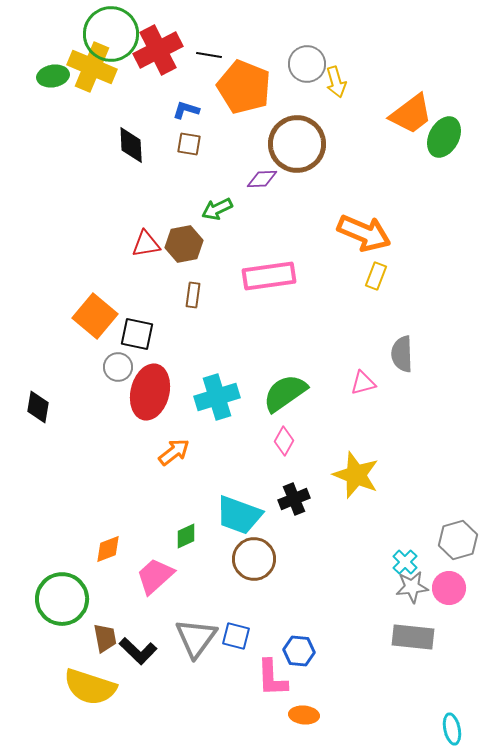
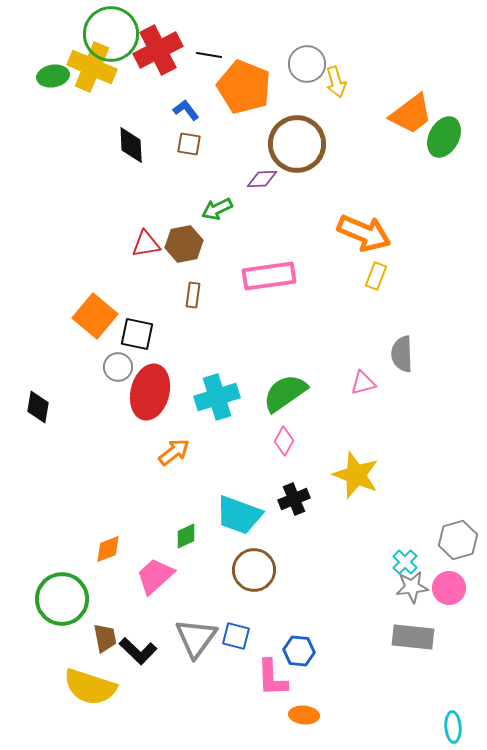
blue L-shape at (186, 110): rotated 36 degrees clockwise
brown circle at (254, 559): moved 11 px down
cyan ellipse at (452, 729): moved 1 px right, 2 px up; rotated 8 degrees clockwise
